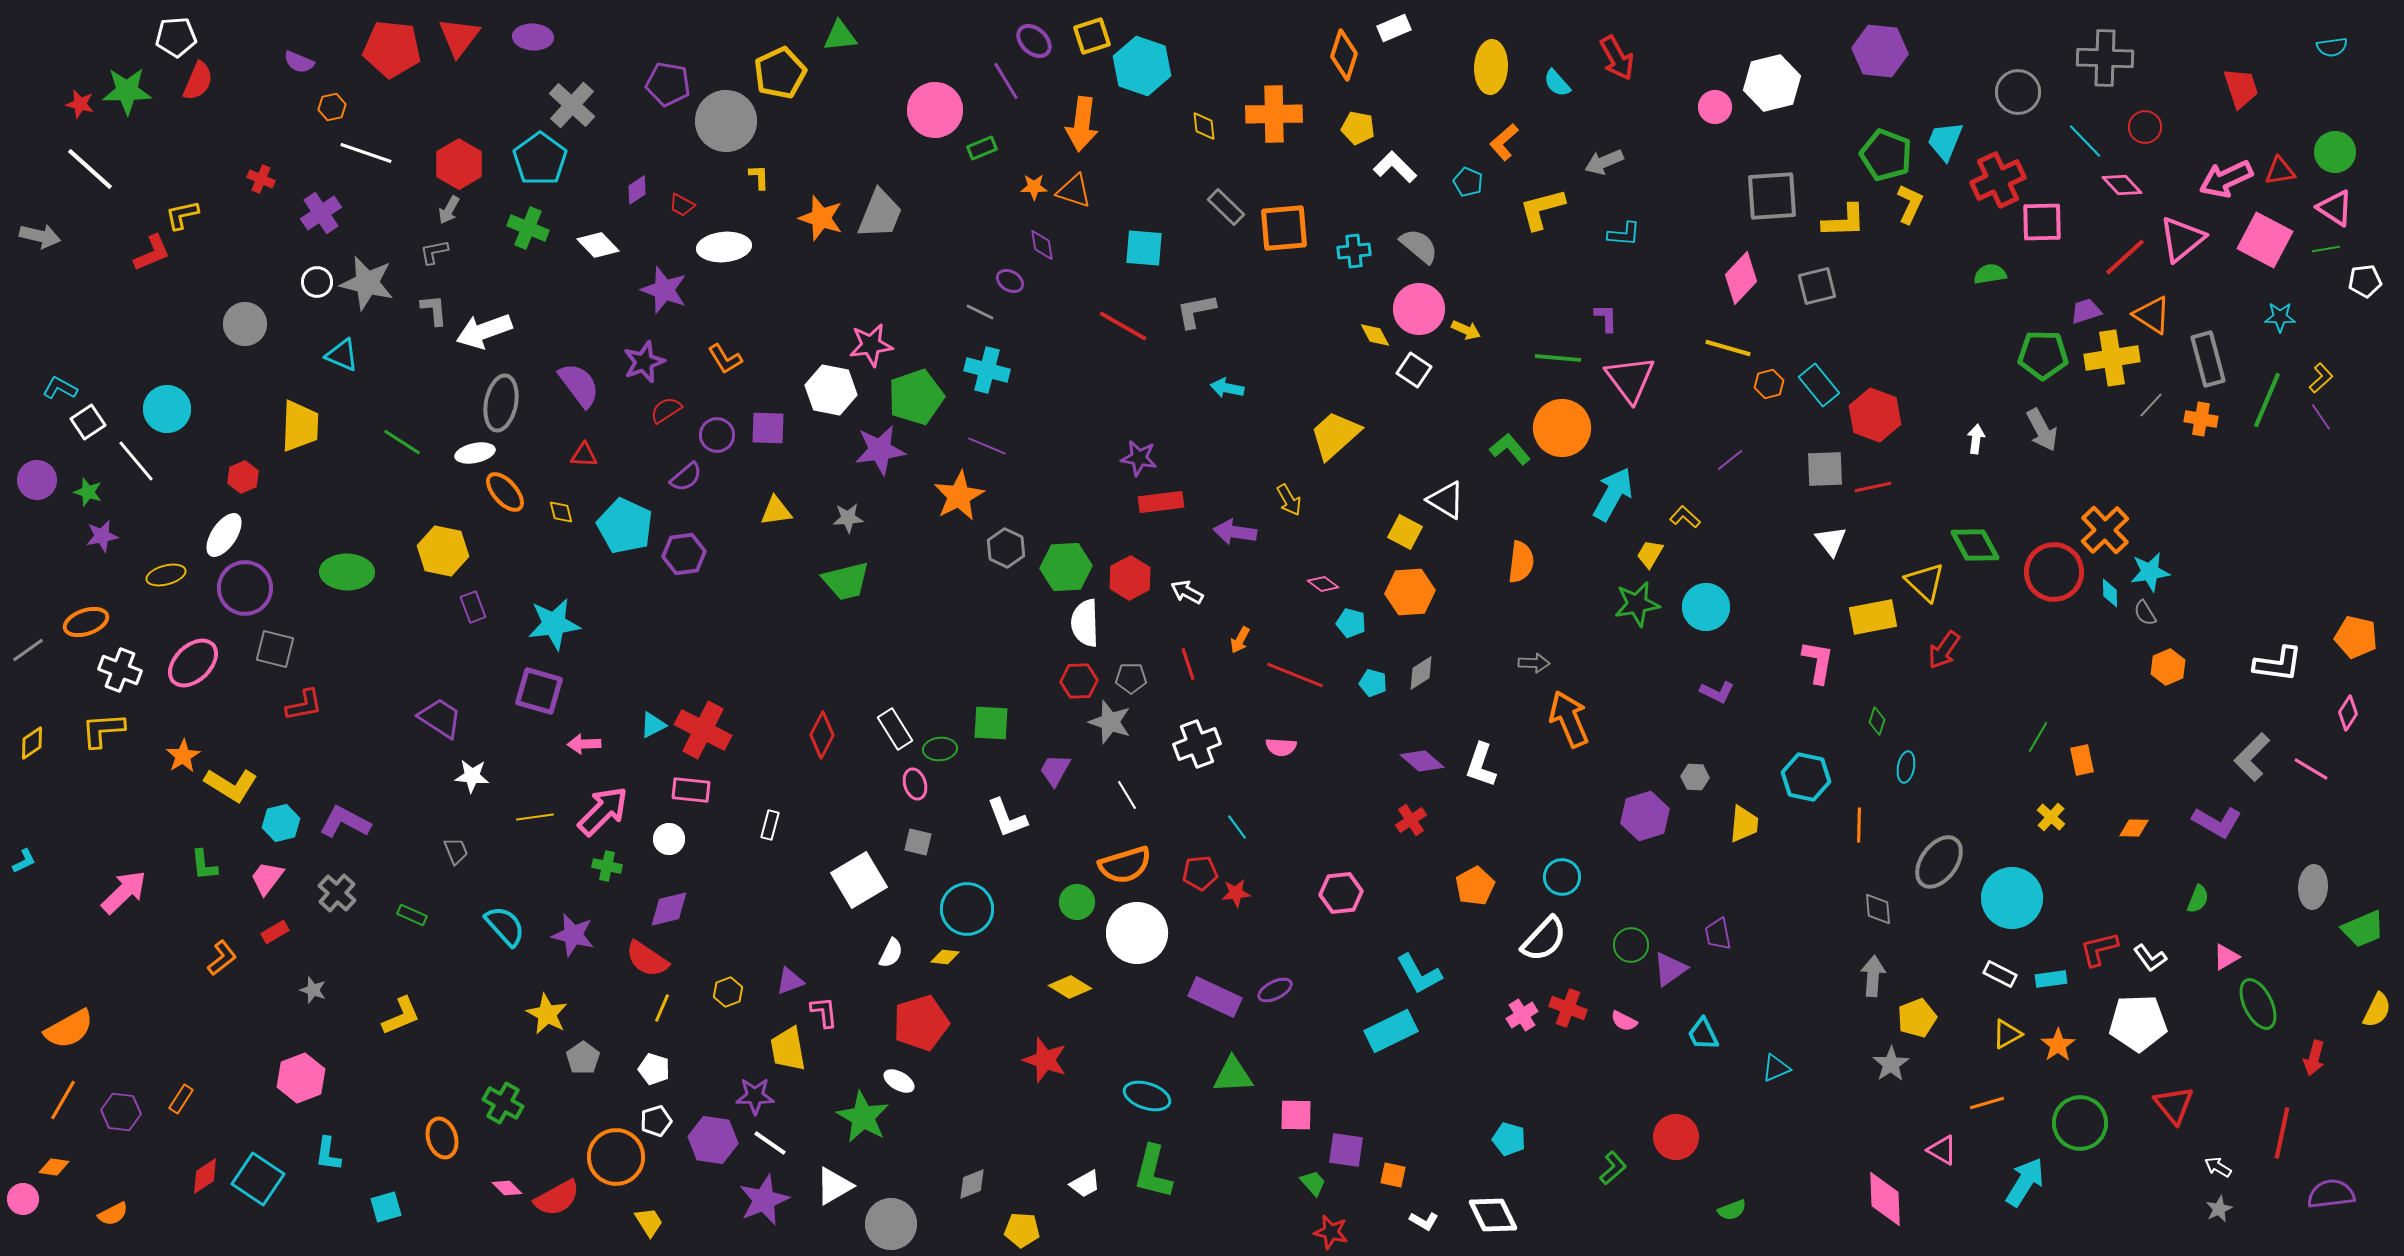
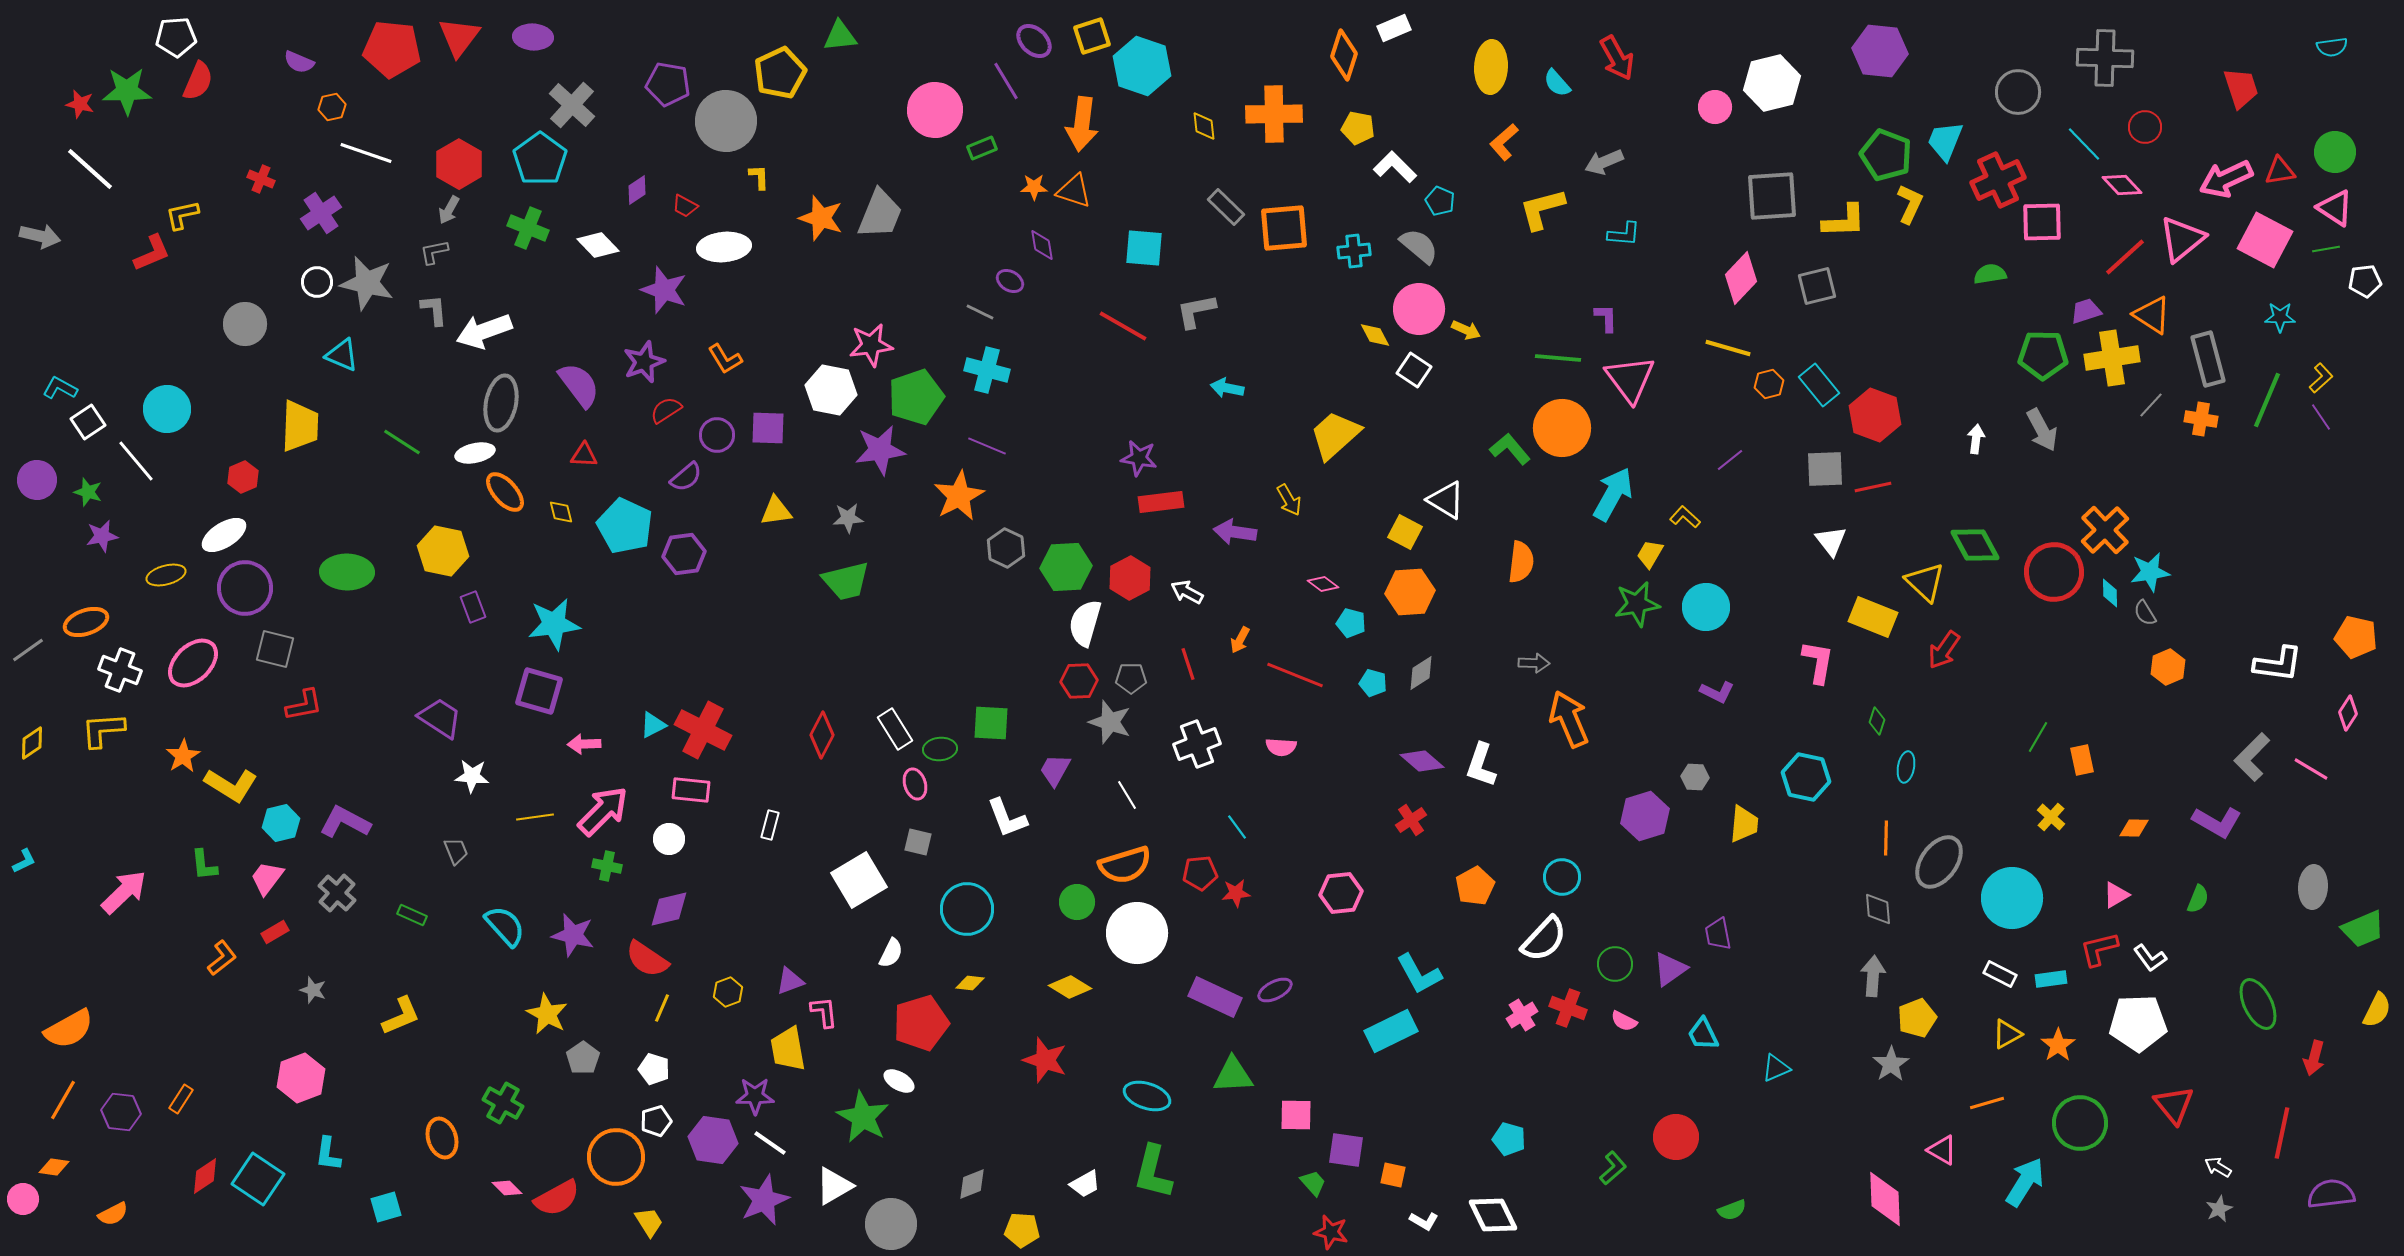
cyan line at (2085, 141): moved 1 px left, 3 px down
cyan pentagon at (1468, 182): moved 28 px left, 19 px down
red trapezoid at (682, 205): moved 3 px right, 1 px down
white ellipse at (224, 535): rotated 24 degrees clockwise
yellow rectangle at (1873, 617): rotated 33 degrees clockwise
white semicircle at (1085, 623): rotated 18 degrees clockwise
orange line at (1859, 825): moved 27 px right, 13 px down
green circle at (1631, 945): moved 16 px left, 19 px down
yellow diamond at (945, 957): moved 25 px right, 26 px down
pink triangle at (2226, 957): moved 110 px left, 62 px up
